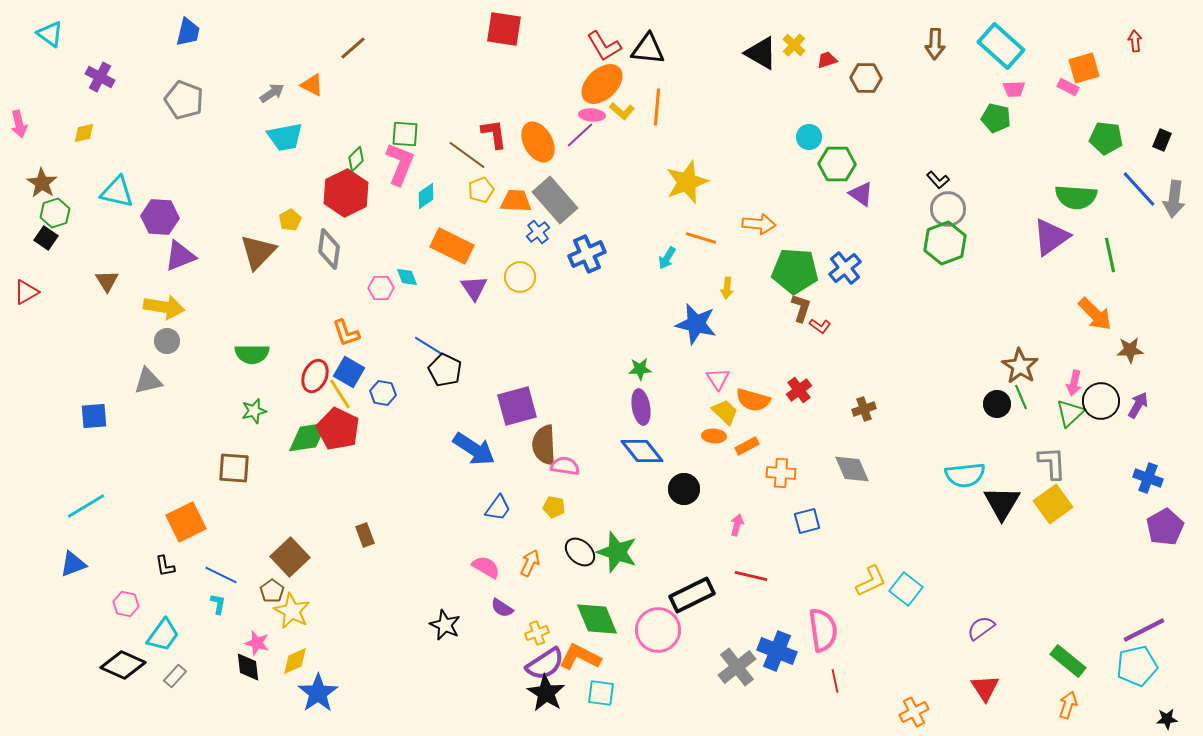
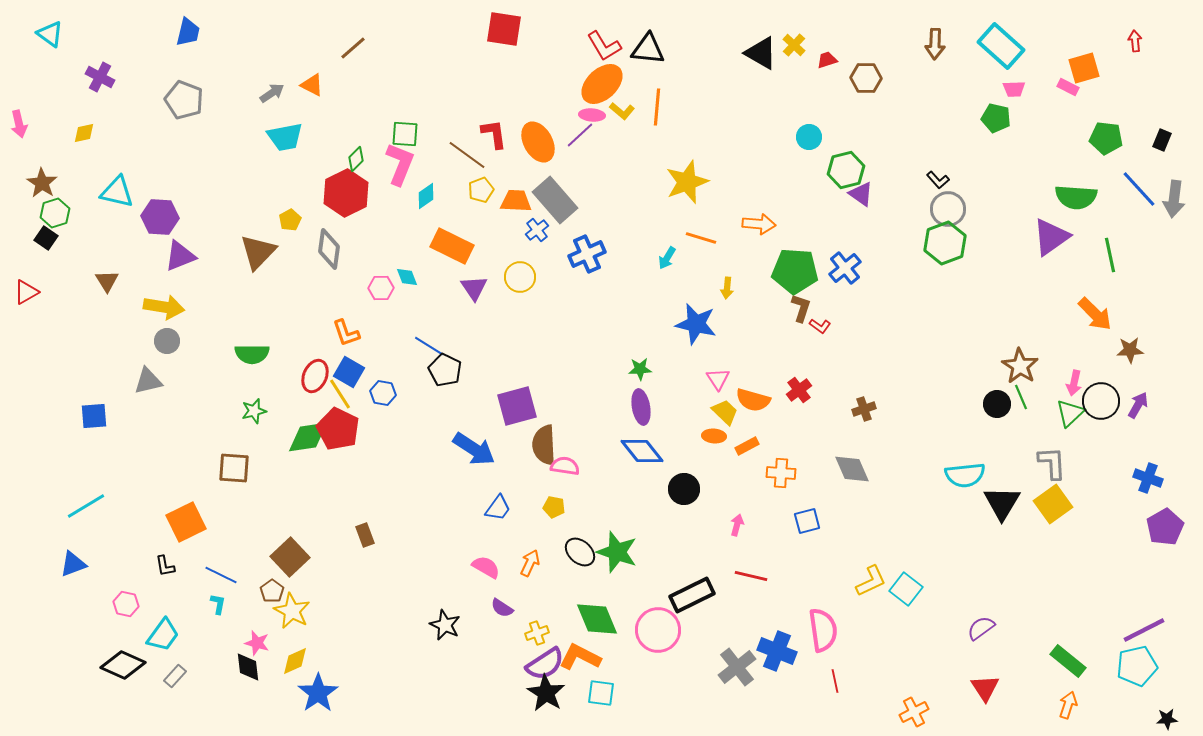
green hexagon at (837, 164): moved 9 px right, 6 px down; rotated 15 degrees counterclockwise
blue cross at (538, 232): moved 1 px left, 2 px up
